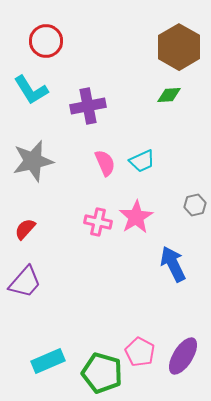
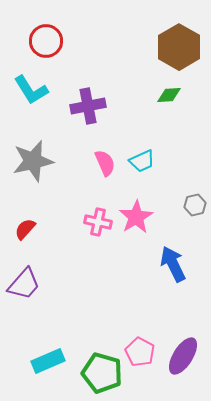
purple trapezoid: moved 1 px left, 2 px down
